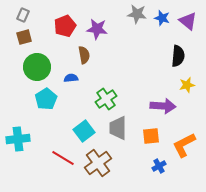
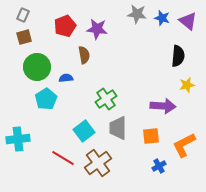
blue semicircle: moved 5 px left
